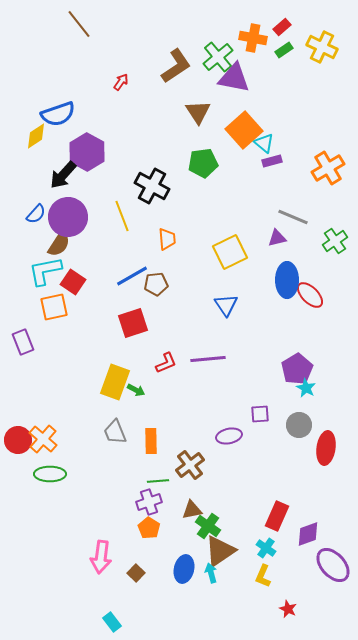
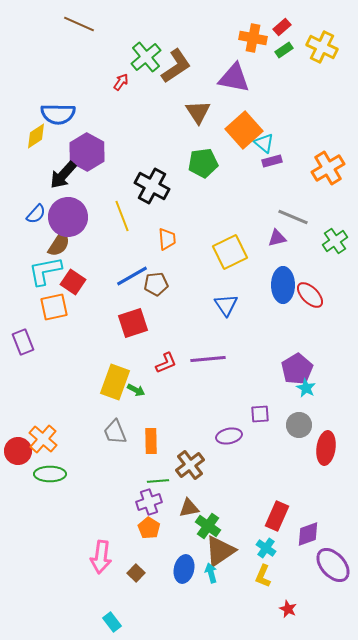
brown line at (79, 24): rotated 28 degrees counterclockwise
green cross at (218, 57): moved 72 px left
blue semicircle at (58, 114): rotated 20 degrees clockwise
blue ellipse at (287, 280): moved 4 px left, 5 px down
red circle at (18, 440): moved 11 px down
brown triangle at (192, 510): moved 3 px left, 2 px up
